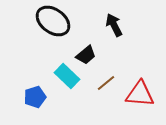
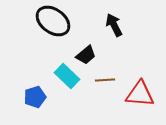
brown line: moved 1 px left, 3 px up; rotated 36 degrees clockwise
